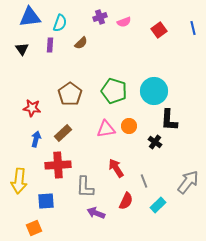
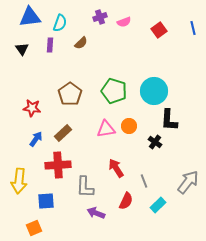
blue arrow: rotated 21 degrees clockwise
